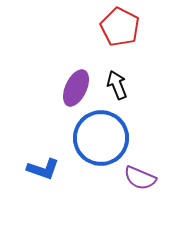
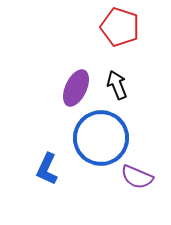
red pentagon: rotated 9 degrees counterclockwise
blue L-shape: moved 4 px right; rotated 96 degrees clockwise
purple semicircle: moved 3 px left, 1 px up
